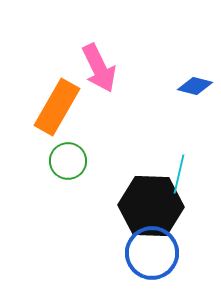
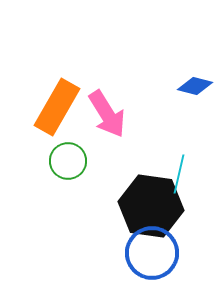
pink arrow: moved 8 px right, 46 px down; rotated 6 degrees counterclockwise
black hexagon: rotated 6 degrees clockwise
